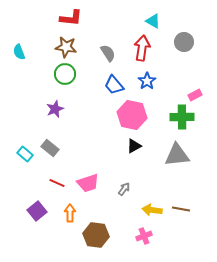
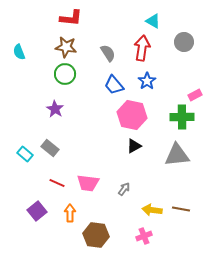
purple star: rotated 18 degrees counterclockwise
pink trapezoid: rotated 25 degrees clockwise
